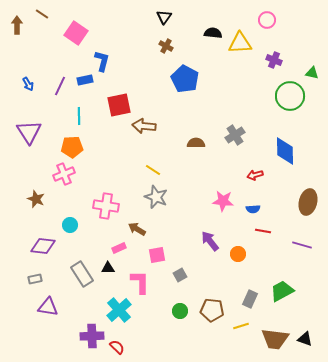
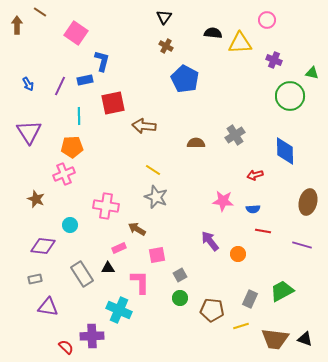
brown line at (42, 14): moved 2 px left, 2 px up
red square at (119, 105): moved 6 px left, 2 px up
cyan cross at (119, 310): rotated 25 degrees counterclockwise
green circle at (180, 311): moved 13 px up
red semicircle at (117, 347): moved 51 px left
